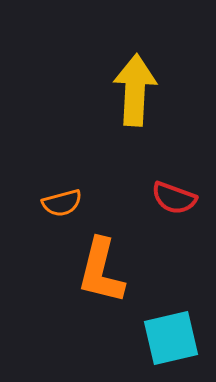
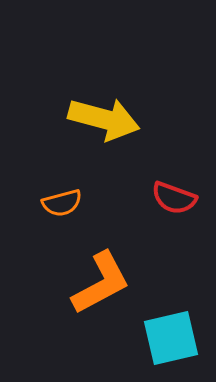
yellow arrow: moved 31 px left, 29 px down; rotated 102 degrees clockwise
orange L-shape: moved 12 px down; rotated 132 degrees counterclockwise
